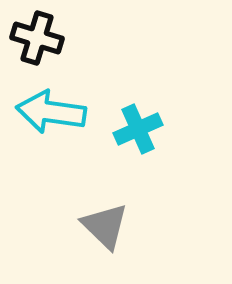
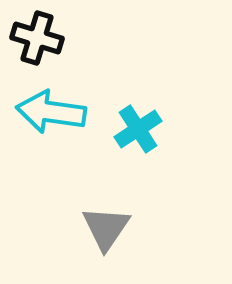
cyan cross: rotated 9 degrees counterclockwise
gray triangle: moved 1 px right, 2 px down; rotated 20 degrees clockwise
